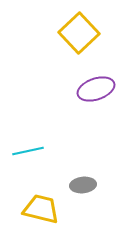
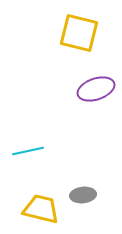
yellow square: rotated 33 degrees counterclockwise
gray ellipse: moved 10 px down
